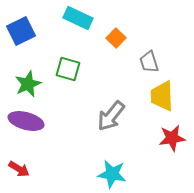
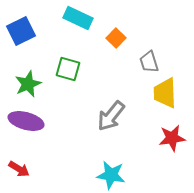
yellow trapezoid: moved 3 px right, 3 px up
cyan star: moved 1 px left, 1 px down
